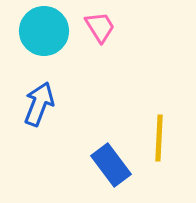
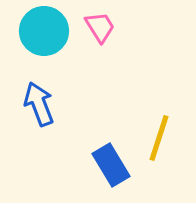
blue arrow: rotated 42 degrees counterclockwise
yellow line: rotated 15 degrees clockwise
blue rectangle: rotated 6 degrees clockwise
